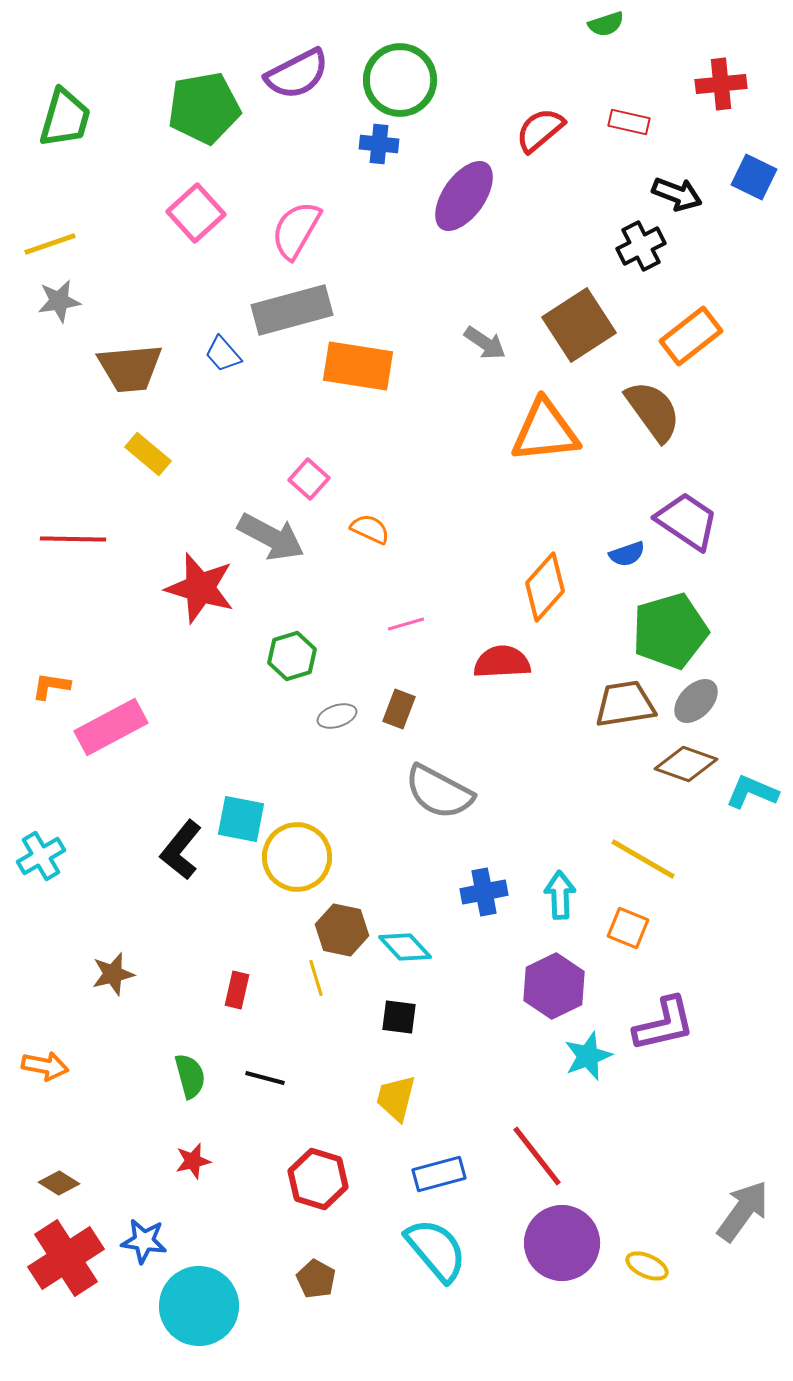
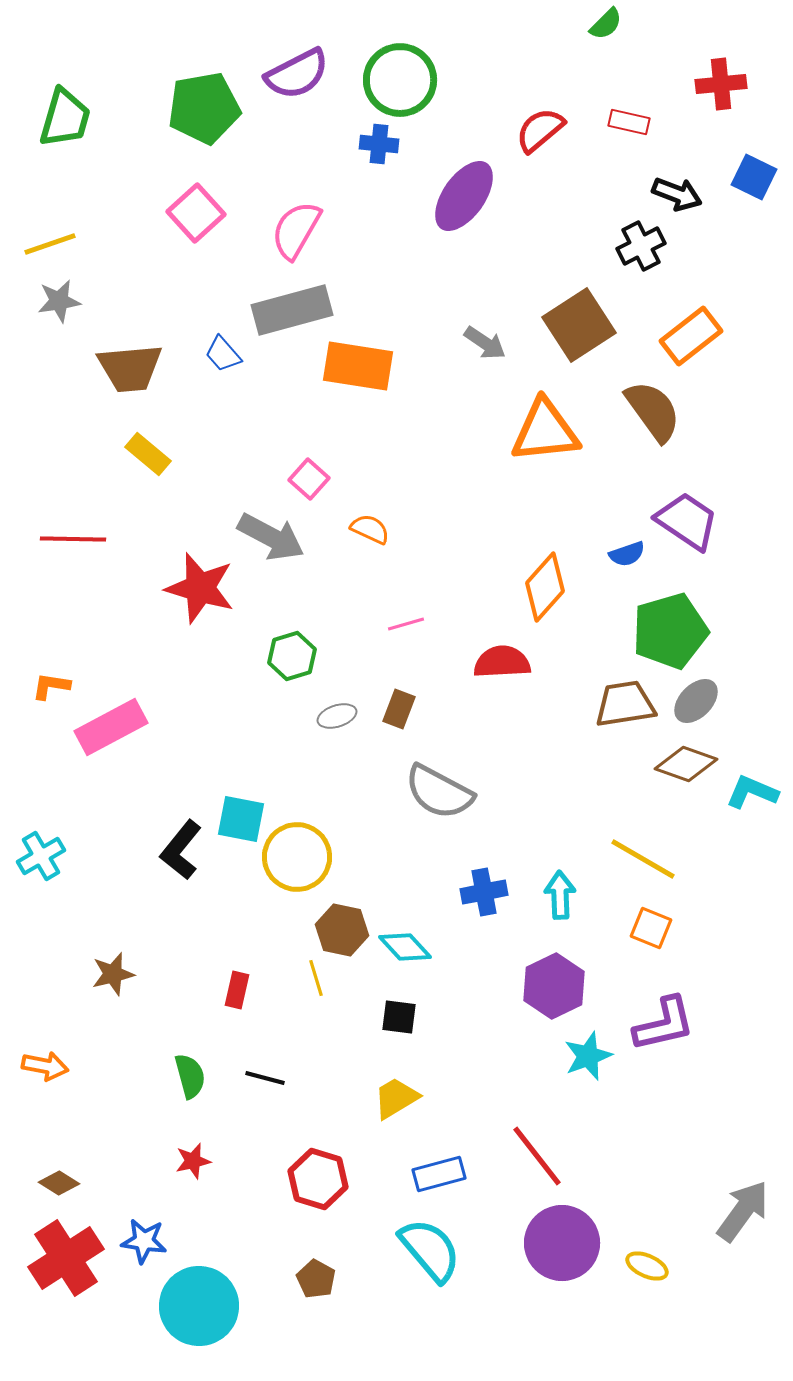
green semicircle at (606, 24): rotated 27 degrees counterclockwise
orange square at (628, 928): moved 23 px right
yellow trapezoid at (396, 1098): rotated 45 degrees clockwise
cyan semicircle at (436, 1250): moved 6 px left
